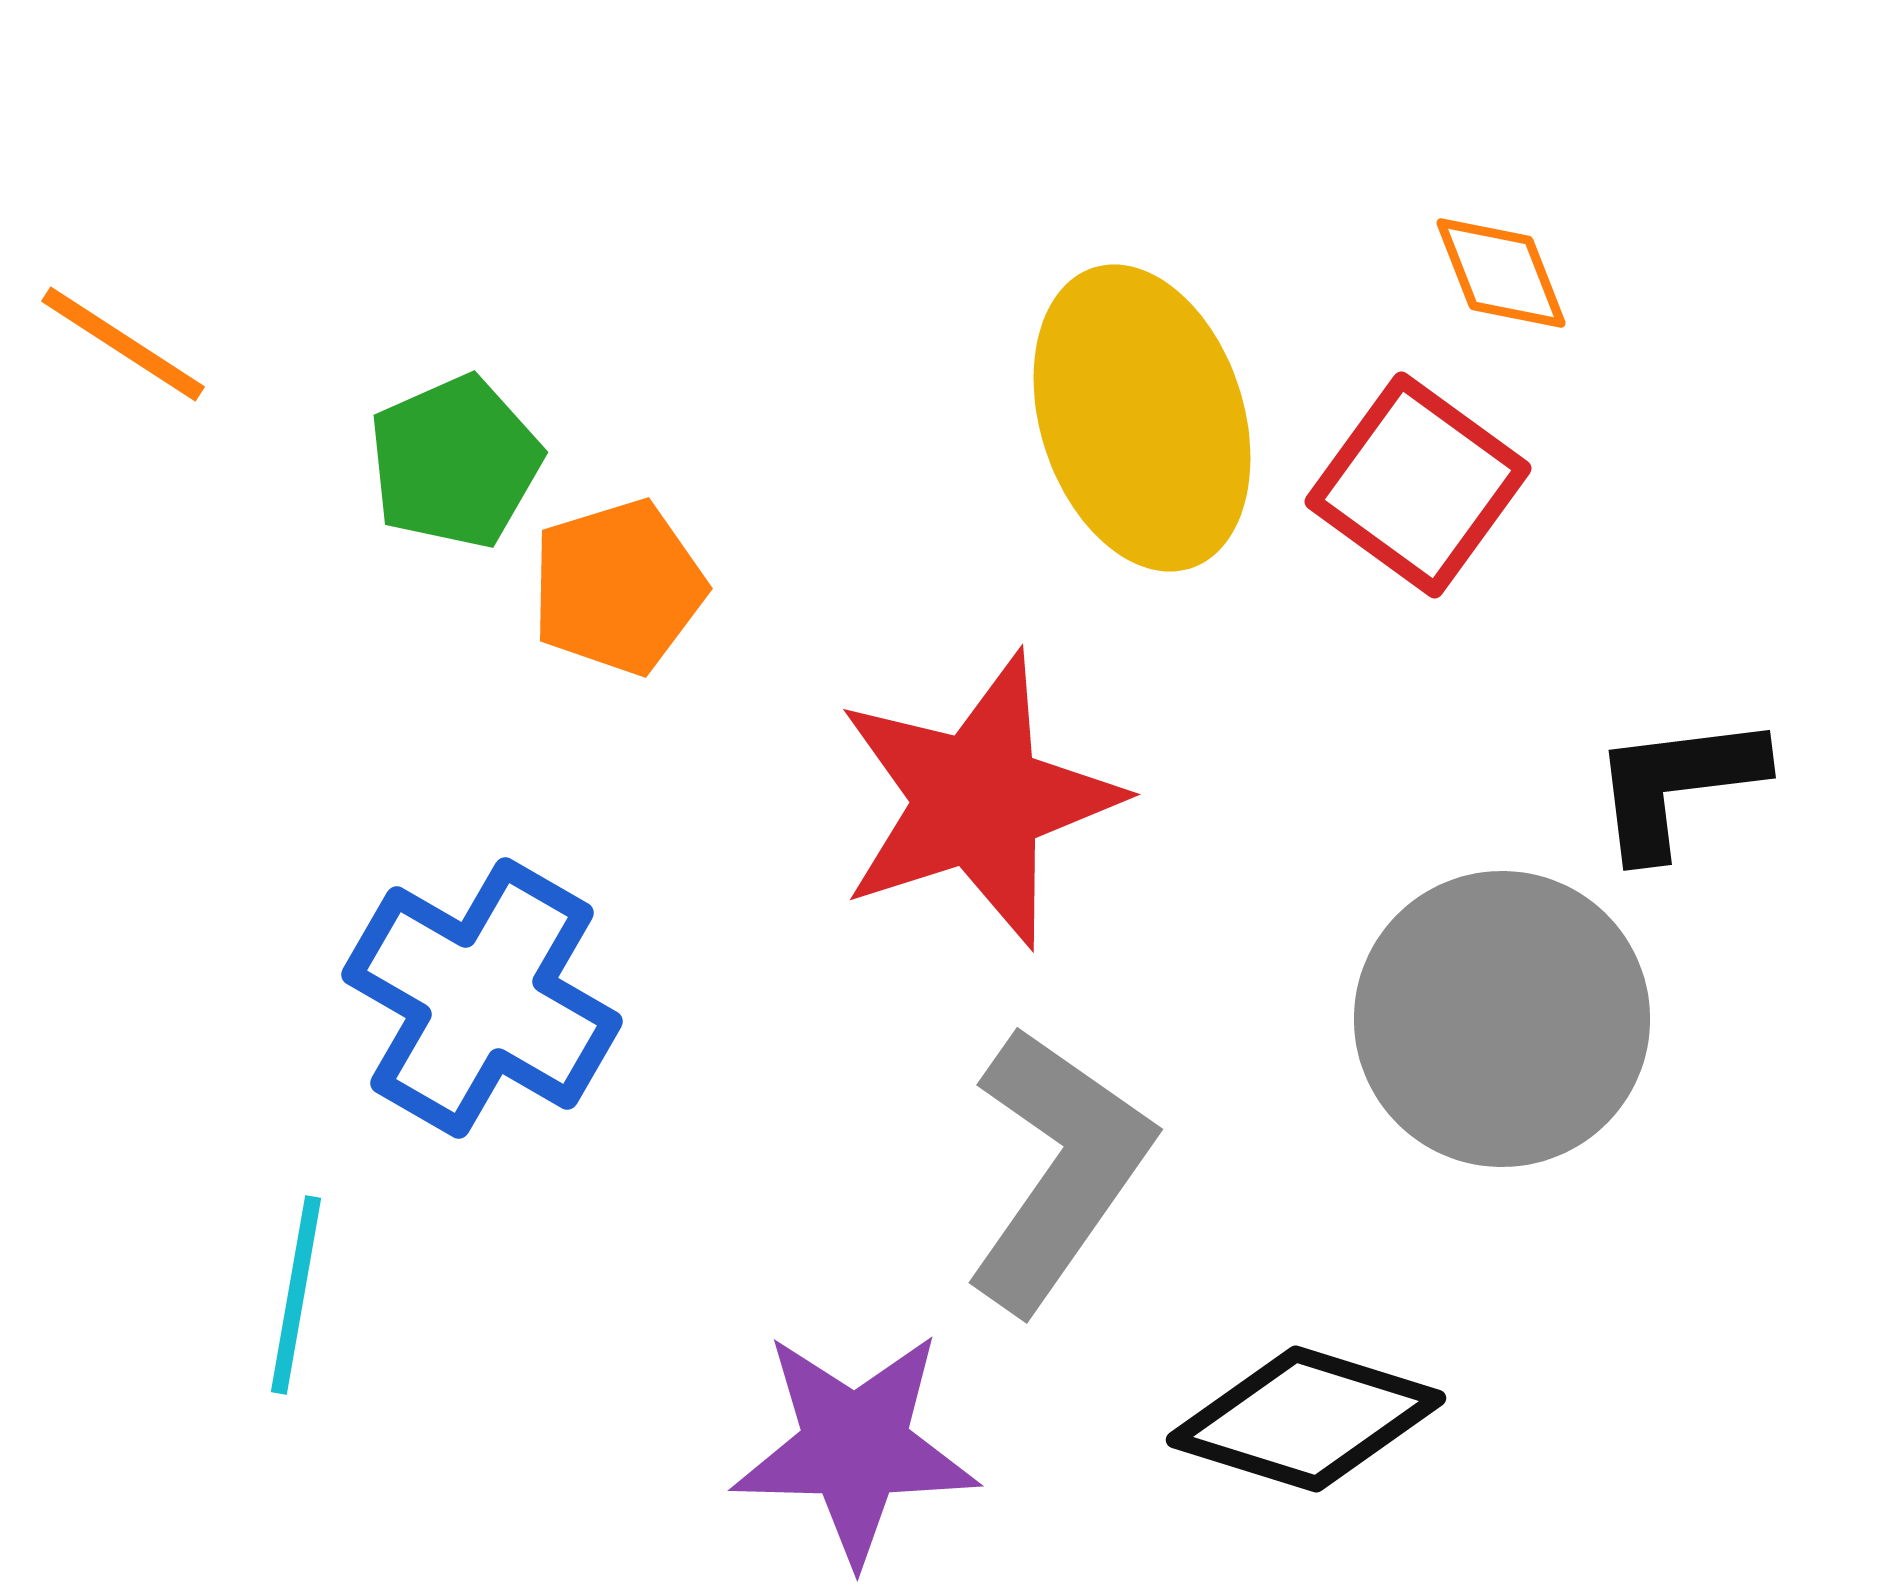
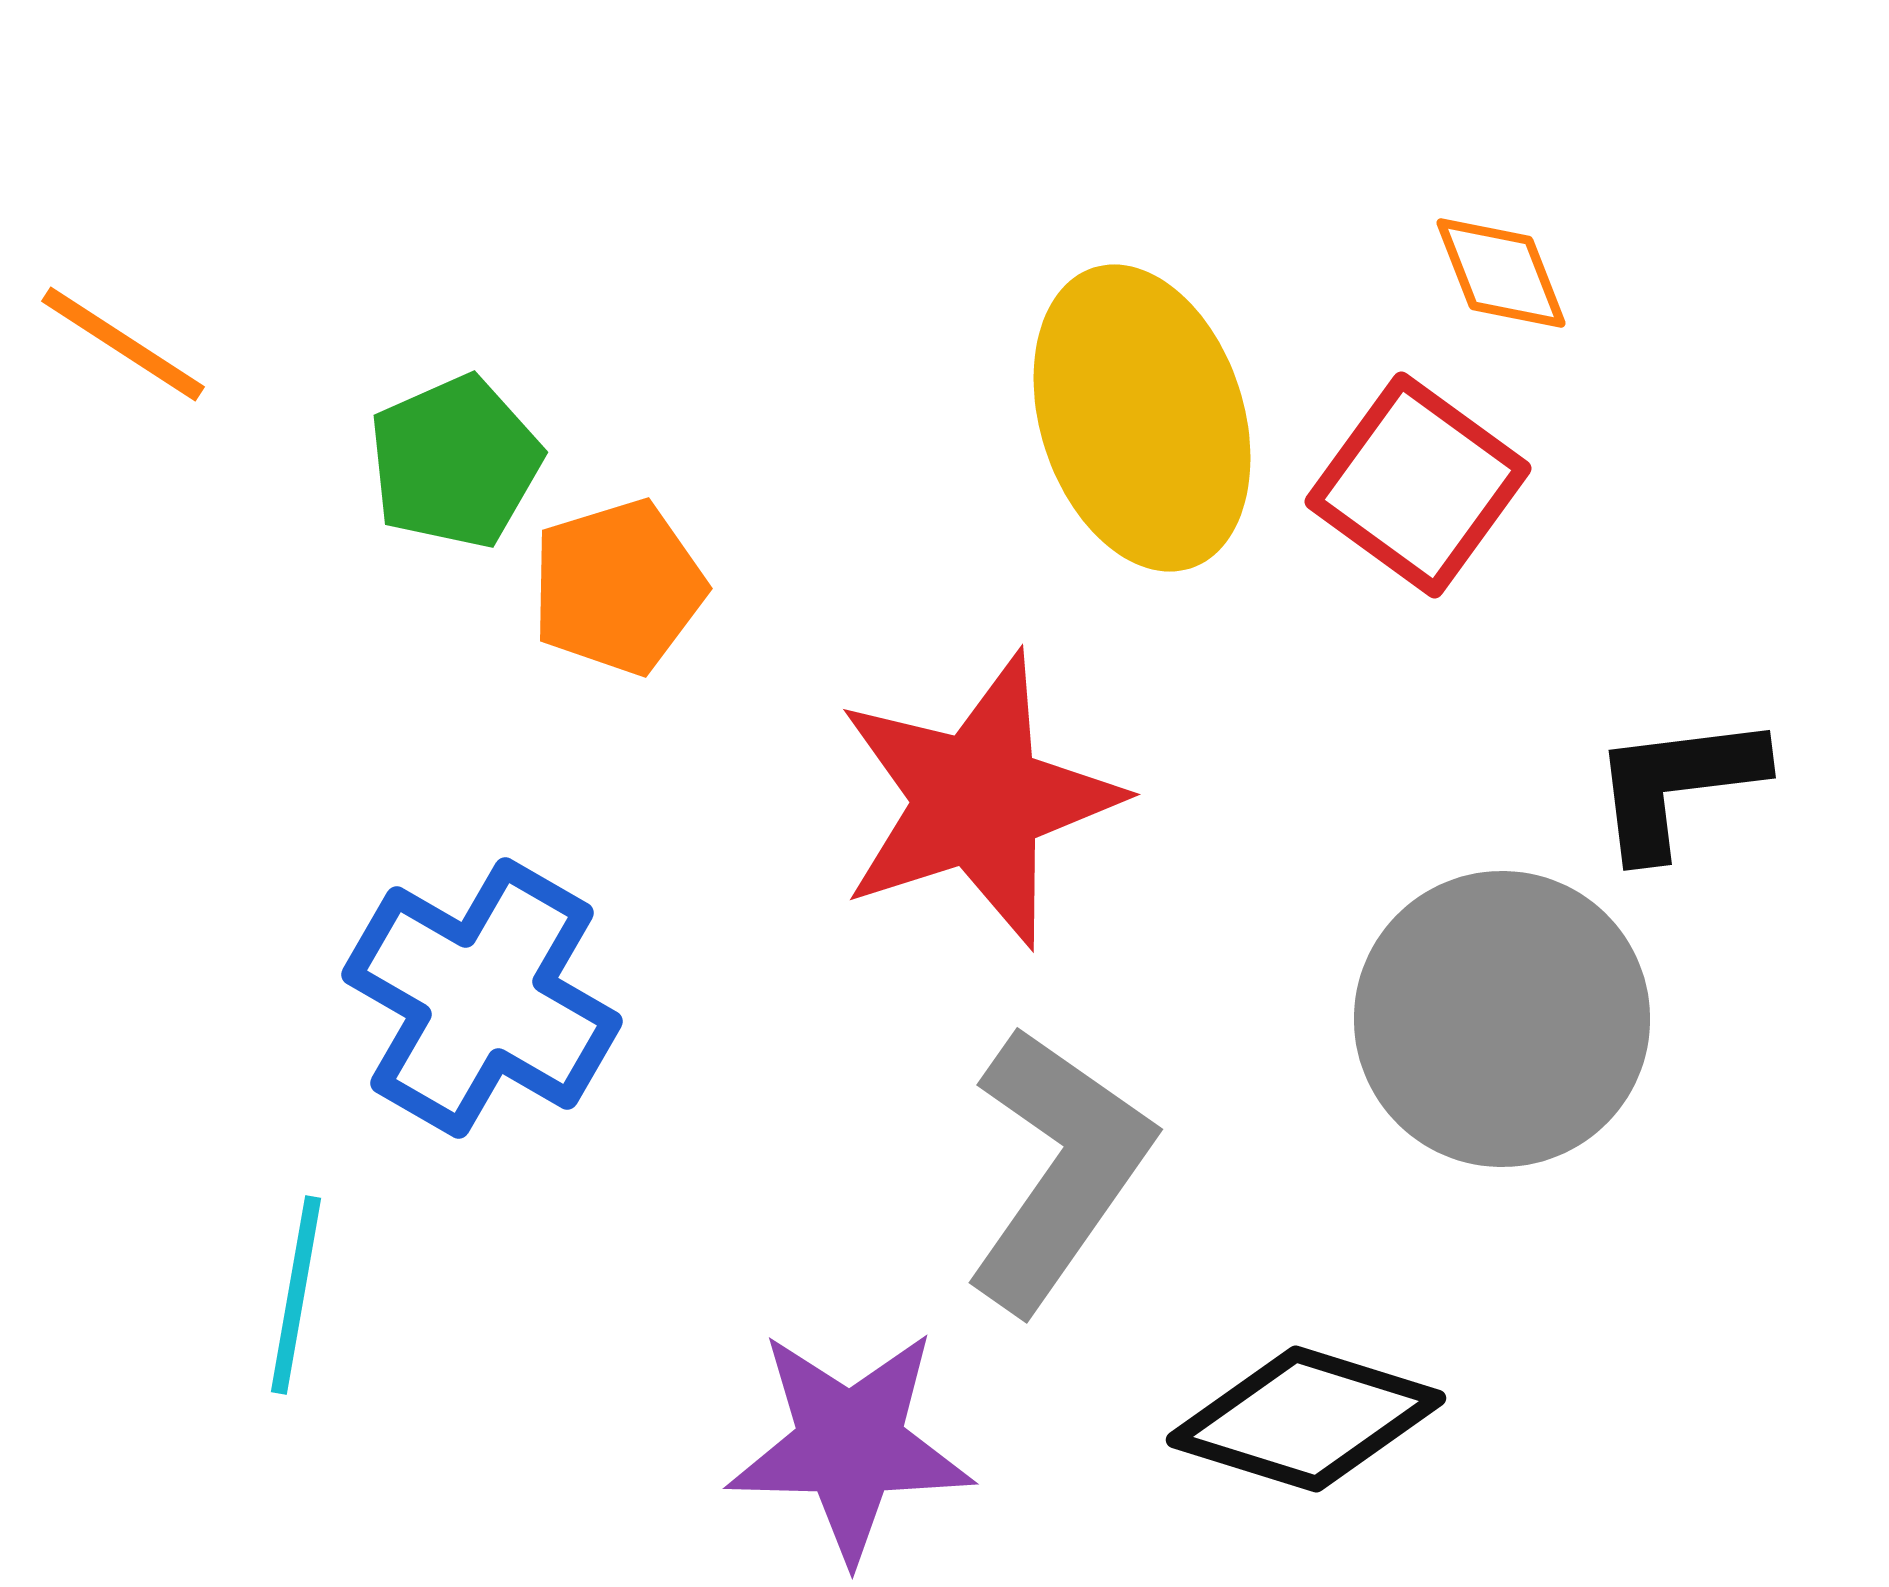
purple star: moved 5 px left, 2 px up
